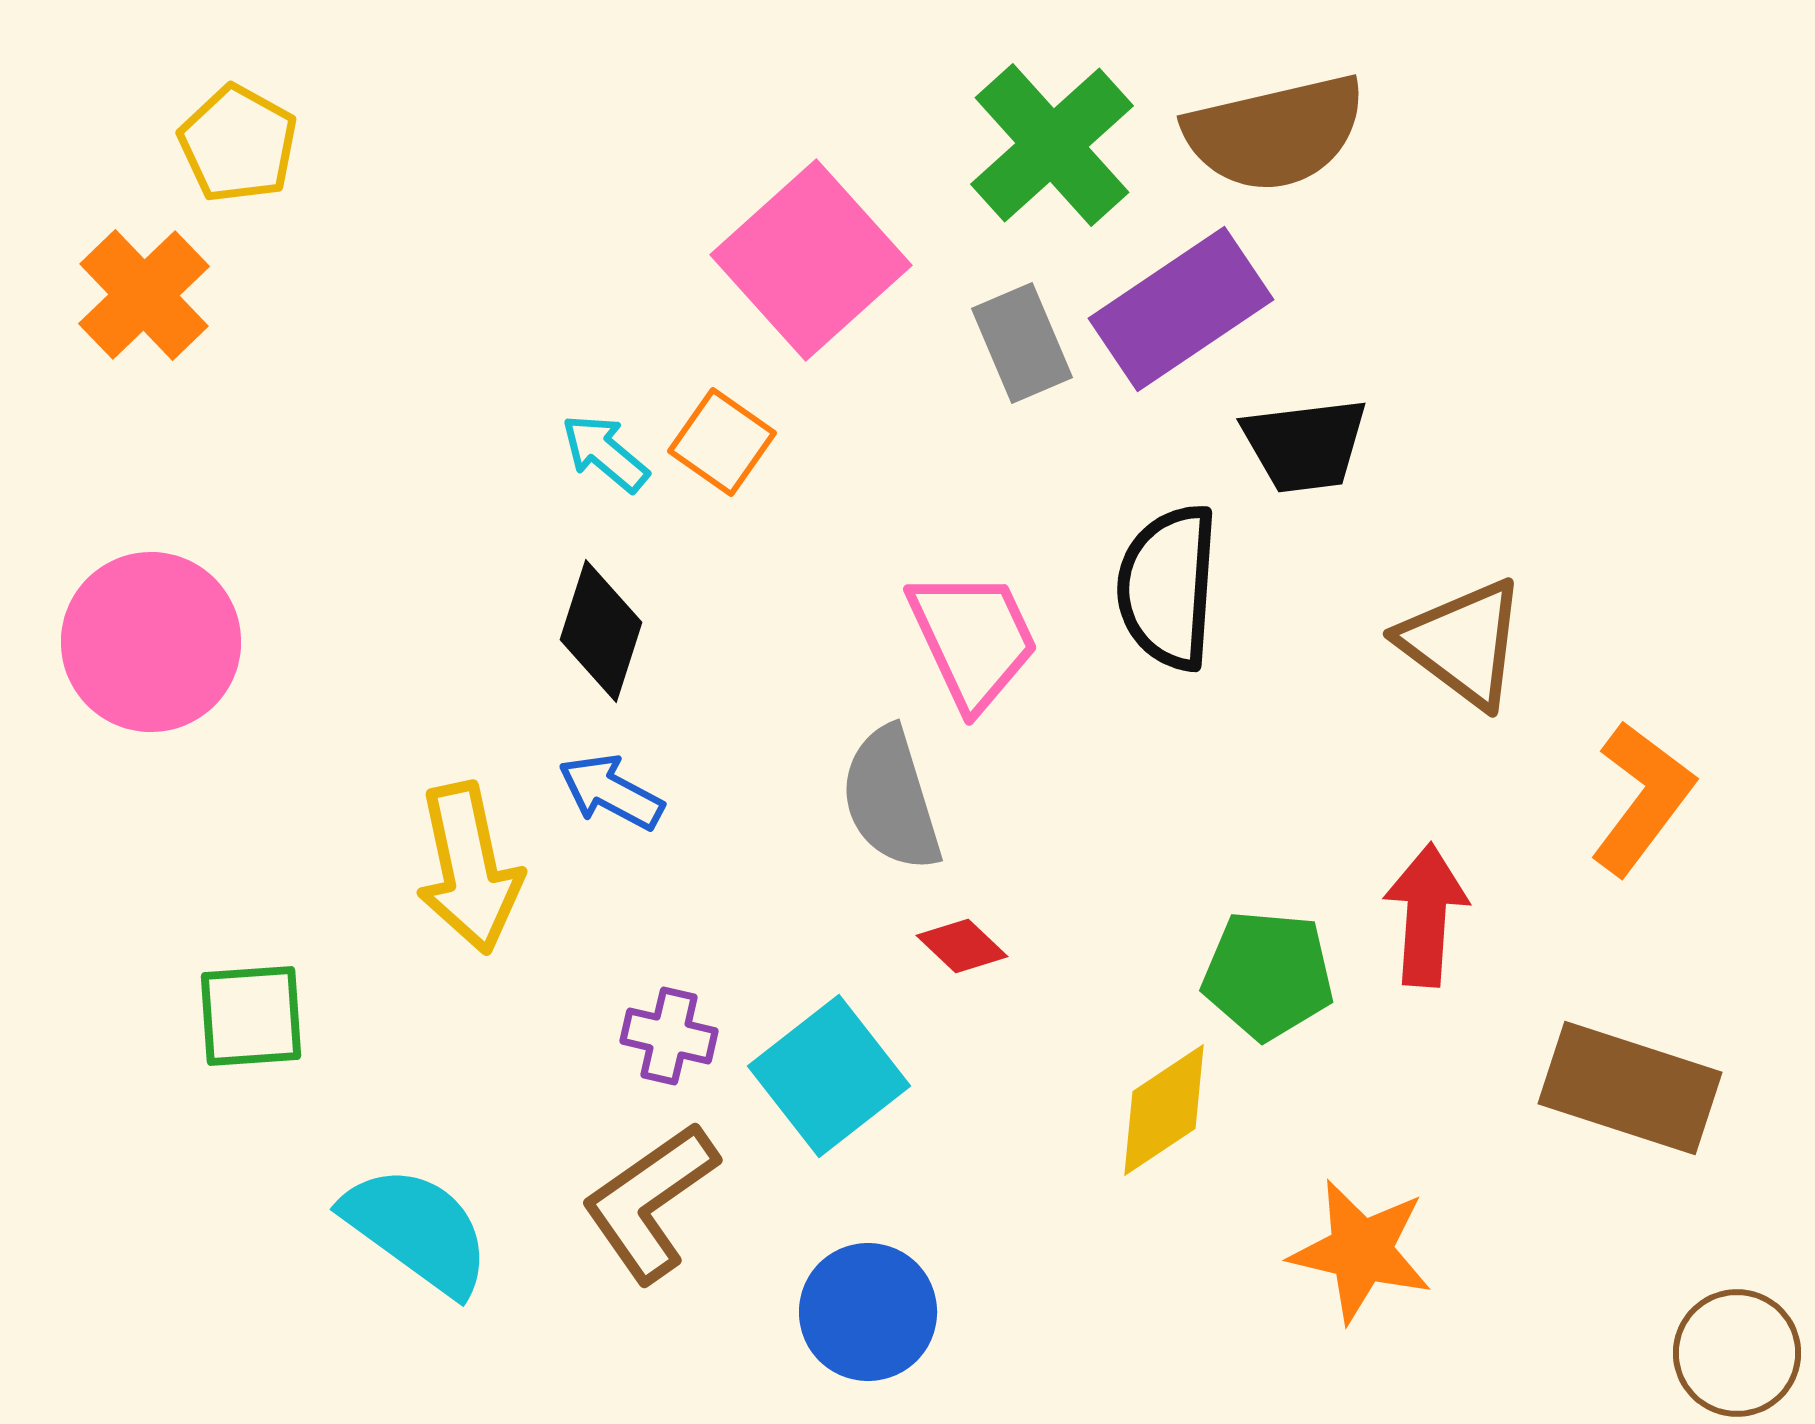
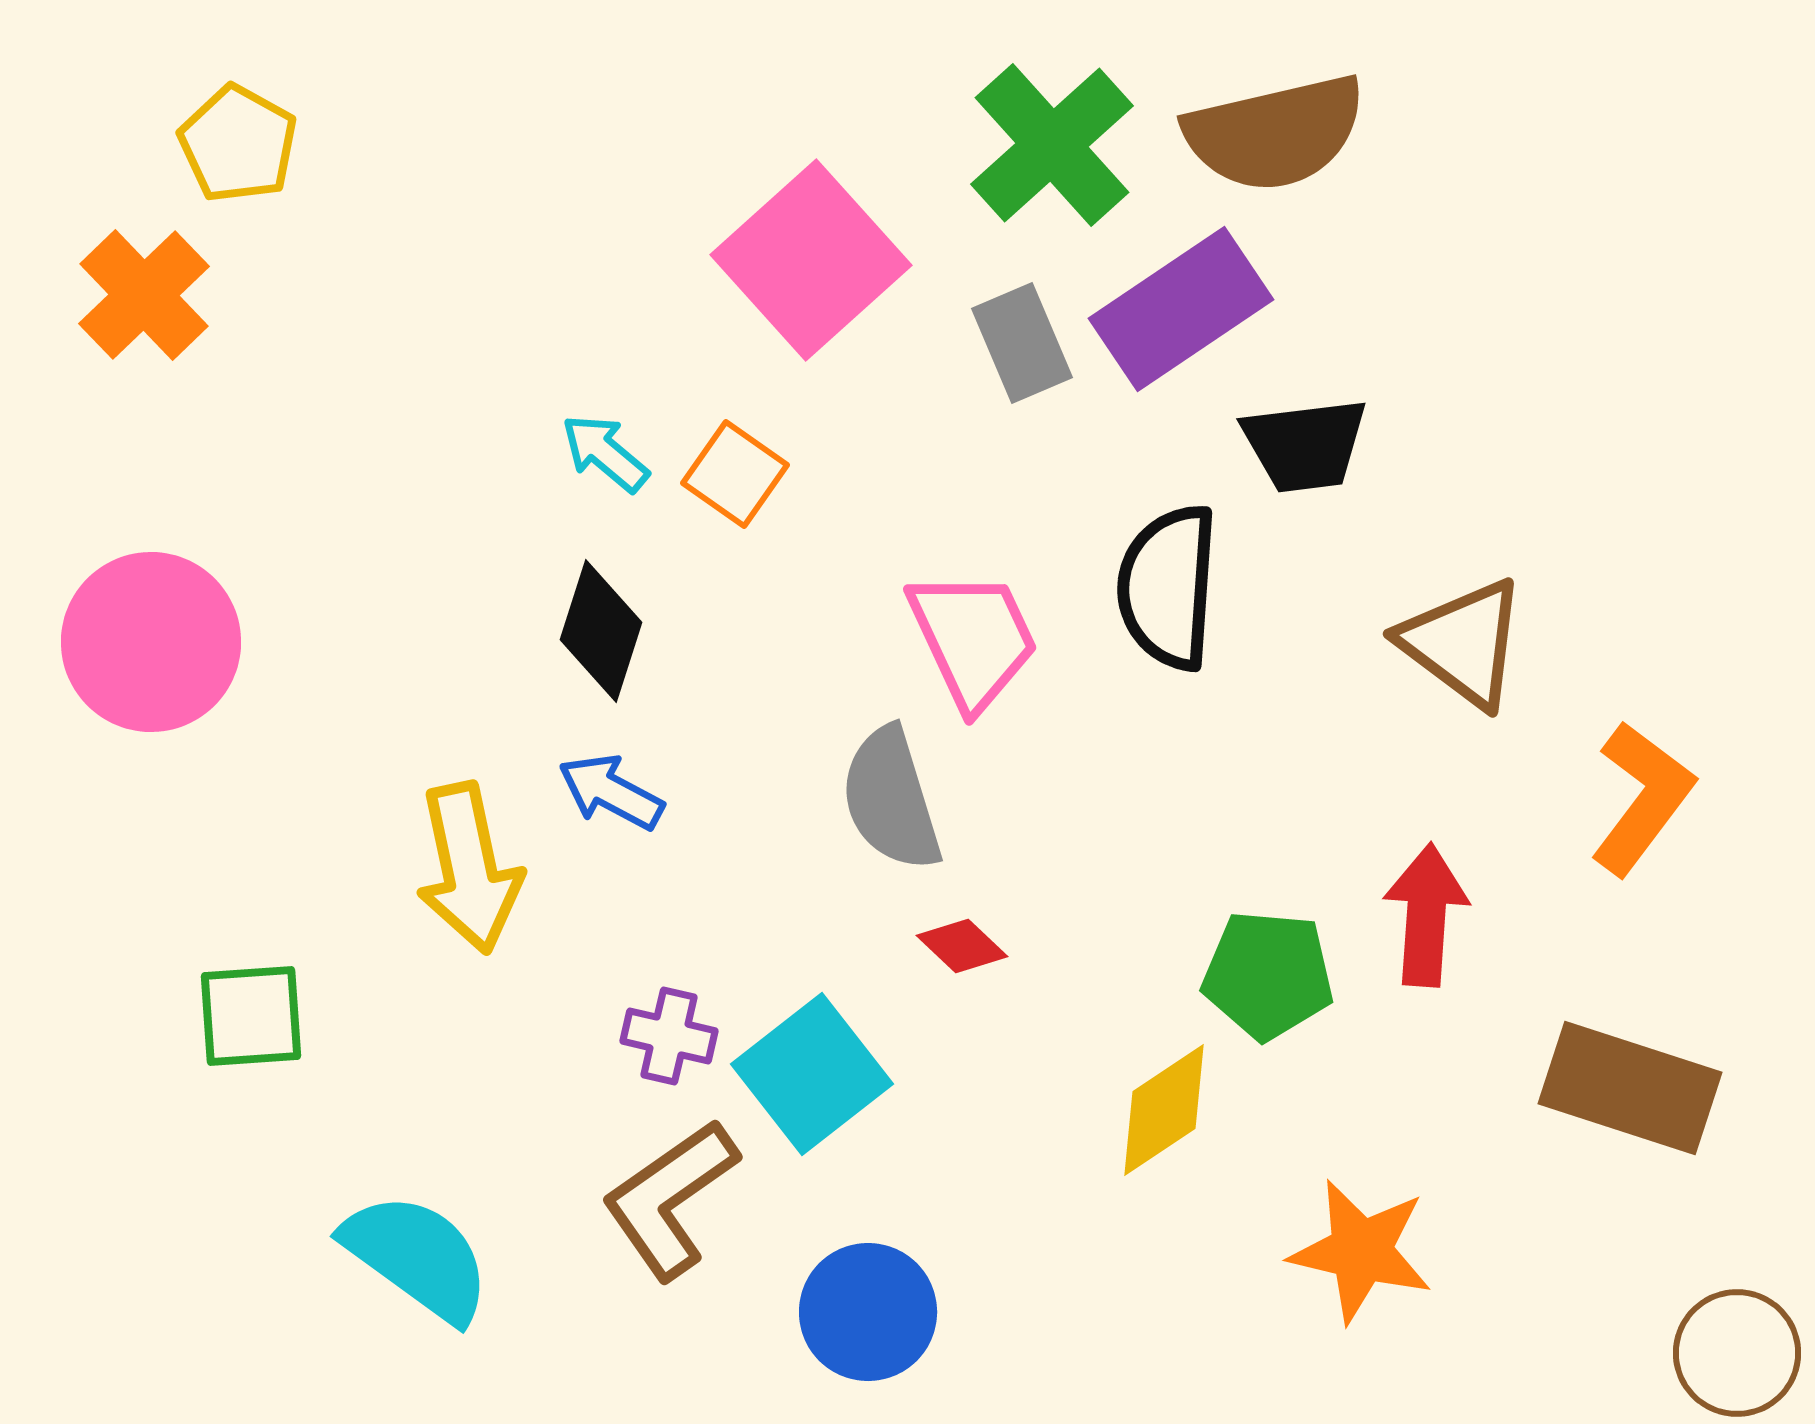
orange square: moved 13 px right, 32 px down
cyan square: moved 17 px left, 2 px up
brown L-shape: moved 20 px right, 3 px up
cyan semicircle: moved 27 px down
